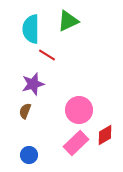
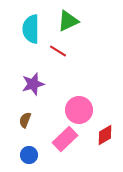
red line: moved 11 px right, 4 px up
brown semicircle: moved 9 px down
pink rectangle: moved 11 px left, 4 px up
